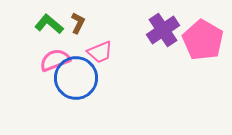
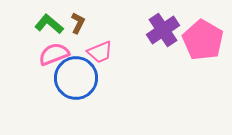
pink semicircle: moved 1 px left, 6 px up
